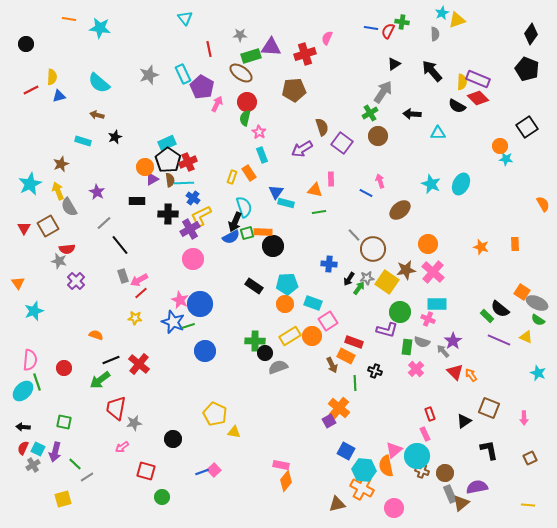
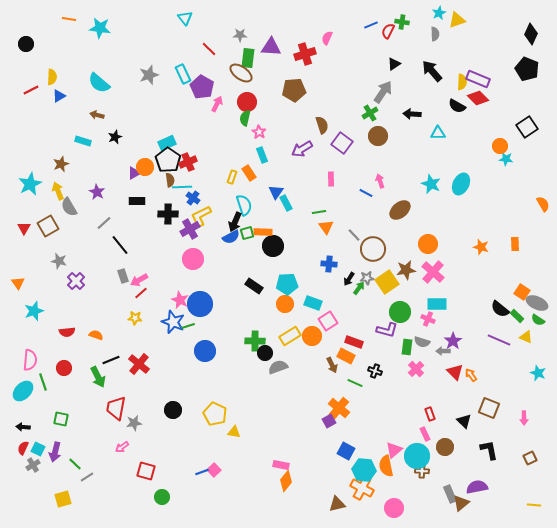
cyan star at (442, 13): moved 3 px left
blue line at (371, 28): moved 3 px up; rotated 32 degrees counterclockwise
black diamond at (531, 34): rotated 10 degrees counterclockwise
red line at (209, 49): rotated 35 degrees counterclockwise
green rectangle at (251, 56): moved 3 px left, 2 px down; rotated 66 degrees counterclockwise
blue triangle at (59, 96): rotated 16 degrees counterclockwise
brown semicircle at (322, 127): moved 2 px up
purple triangle at (152, 179): moved 18 px left, 6 px up
cyan line at (184, 183): moved 2 px left, 4 px down
orange triangle at (315, 190): moved 11 px right, 37 px down; rotated 42 degrees clockwise
cyan rectangle at (286, 203): rotated 49 degrees clockwise
cyan semicircle at (244, 207): moved 2 px up
red semicircle at (67, 249): moved 83 px down
yellow square at (387, 282): rotated 20 degrees clockwise
green rectangle at (487, 316): moved 30 px right
gray arrow at (443, 351): rotated 48 degrees counterclockwise
green arrow at (100, 380): moved 2 px left, 3 px up; rotated 80 degrees counterclockwise
green line at (37, 382): moved 6 px right
green line at (355, 383): rotated 63 degrees counterclockwise
black triangle at (464, 421): rotated 42 degrees counterclockwise
green square at (64, 422): moved 3 px left, 3 px up
black circle at (173, 439): moved 29 px up
brown cross at (422, 471): rotated 16 degrees counterclockwise
brown circle at (445, 473): moved 26 px up
yellow line at (528, 505): moved 6 px right
